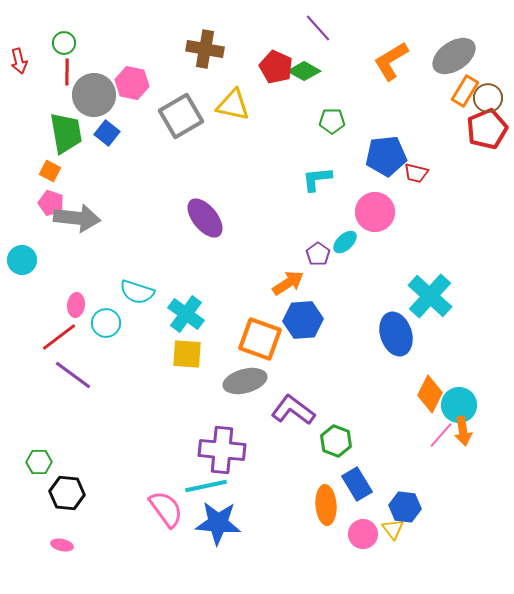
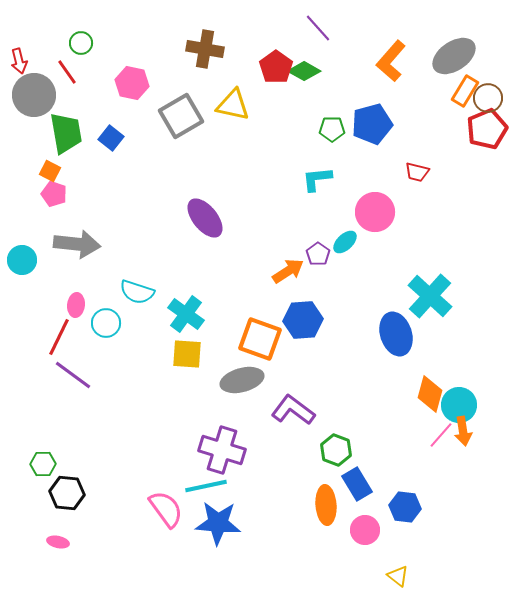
green circle at (64, 43): moved 17 px right
orange L-shape at (391, 61): rotated 18 degrees counterclockwise
red pentagon at (276, 67): rotated 12 degrees clockwise
red line at (67, 72): rotated 36 degrees counterclockwise
gray circle at (94, 95): moved 60 px left
green pentagon at (332, 121): moved 8 px down
blue square at (107, 133): moved 4 px right, 5 px down
blue pentagon at (386, 156): moved 14 px left, 32 px up; rotated 9 degrees counterclockwise
red trapezoid at (416, 173): moved 1 px right, 1 px up
pink pentagon at (51, 203): moved 3 px right, 9 px up
gray arrow at (77, 218): moved 26 px down
orange arrow at (288, 283): moved 12 px up
red line at (59, 337): rotated 27 degrees counterclockwise
gray ellipse at (245, 381): moved 3 px left, 1 px up
orange diamond at (430, 394): rotated 12 degrees counterclockwise
green hexagon at (336, 441): moved 9 px down
purple cross at (222, 450): rotated 12 degrees clockwise
green hexagon at (39, 462): moved 4 px right, 2 px down
yellow triangle at (393, 529): moved 5 px right, 47 px down; rotated 15 degrees counterclockwise
pink circle at (363, 534): moved 2 px right, 4 px up
pink ellipse at (62, 545): moved 4 px left, 3 px up
